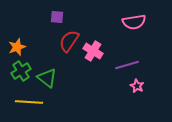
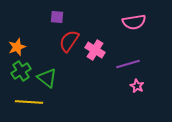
pink cross: moved 2 px right, 1 px up
purple line: moved 1 px right, 1 px up
